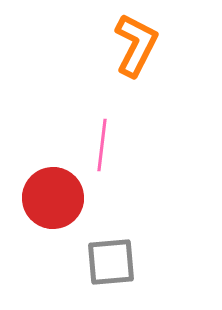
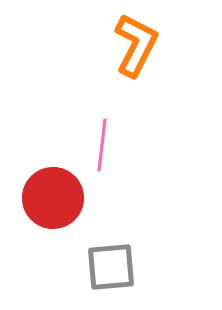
gray square: moved 5 px down
